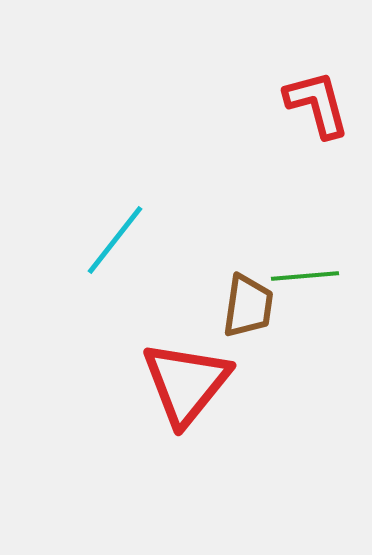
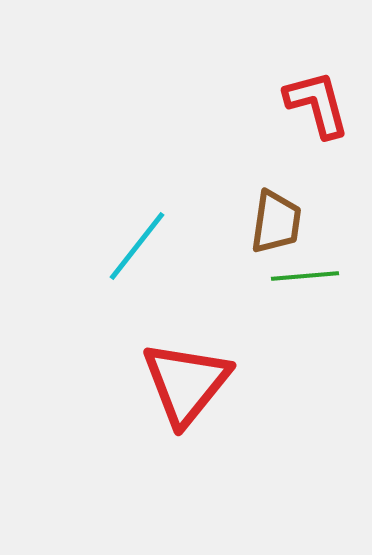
cyan line: moved 22 px right, 6 px down
brown trapezoid: moved 28 px right, 84 px up
